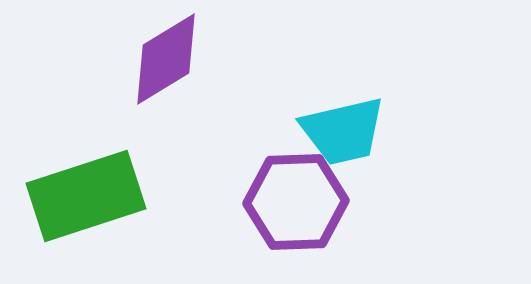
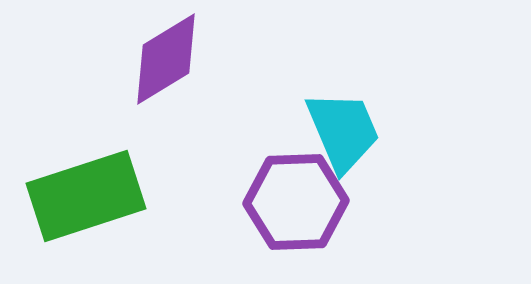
cyan trapezoid: rotated 100 degrees counterclockwise
